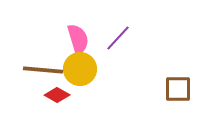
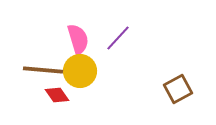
yellow circle: moved 2 px down
brown square: rotated 28 degrees counterclockwise
red diamond: rotated 25 degrees clockwise
